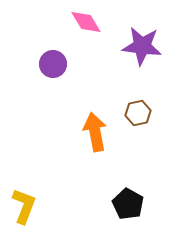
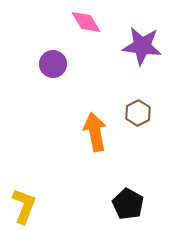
brown hexagon: rotated 15 degrees counterclockwise
